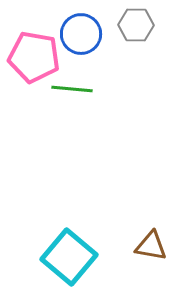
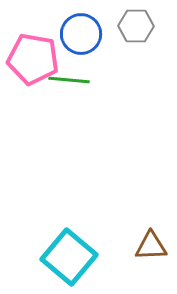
gray hexagon: moved 1 px down
pink pentagon: moved 1 px left, 2 px down
green line: moved 3 px left, 9 px up
brown triangle: rotated 12 degrees counterclockwise
